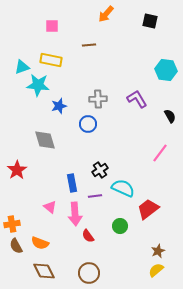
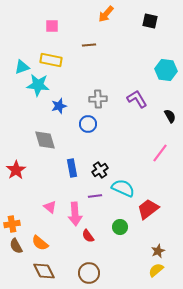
red star: moved 1 px left
blue rectangle: moved 15 px up
green circle: moved 1 px down
orange semicircle: rotated 18 degrees clockwise
